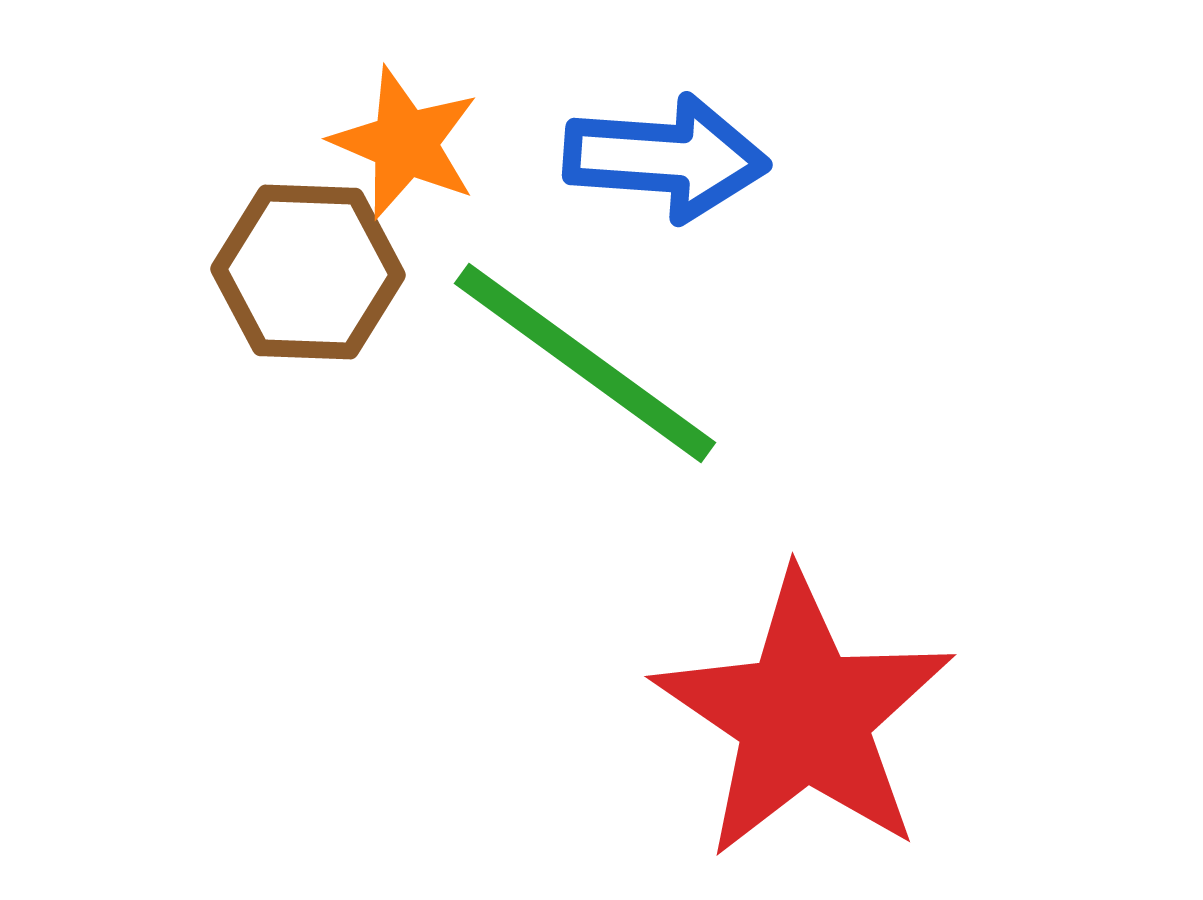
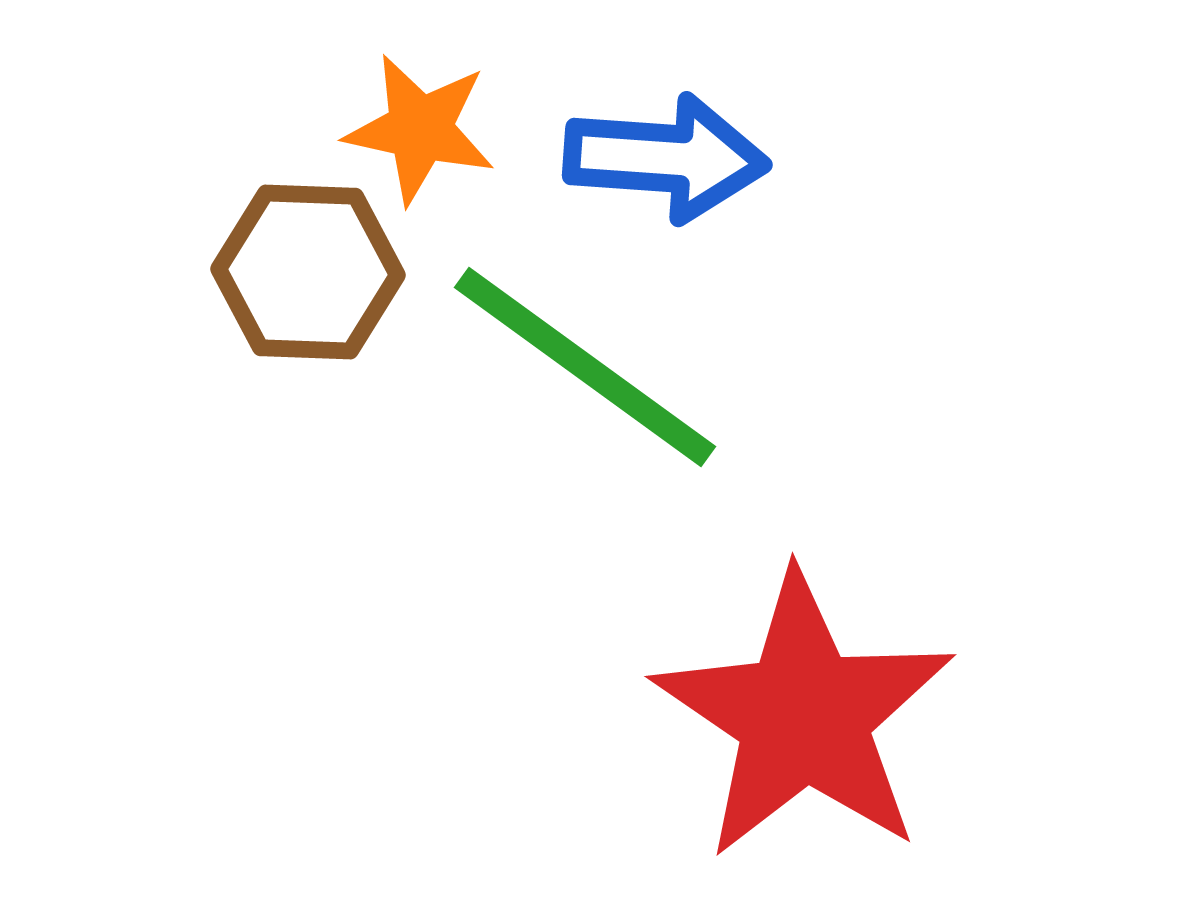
orange star: moved 15 px right, 14 px up; rotated 11 degrees counterclockwise
green line: moved 4 px down
